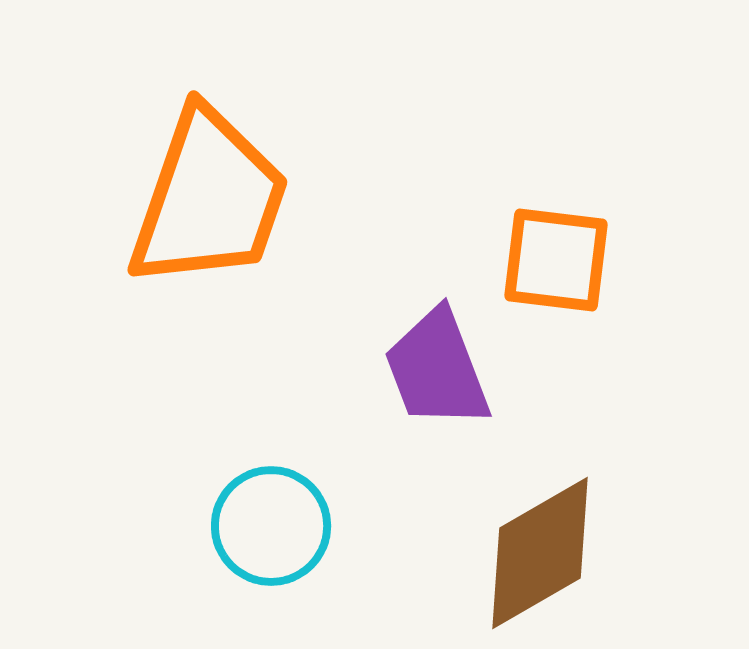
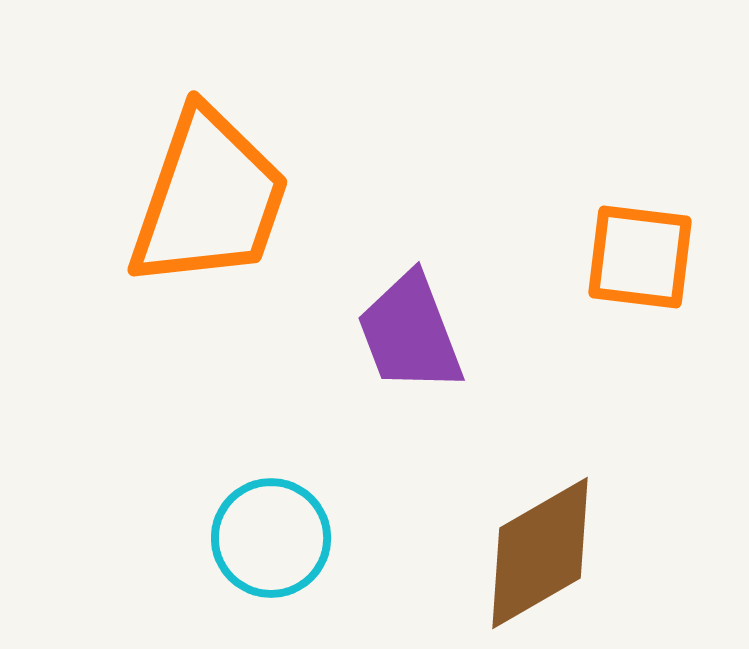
orange square: moved 84 px right, 3 px up
purple trapezoid: moved 27 px left, 36 px up
cyan circle: moved 12 px down
